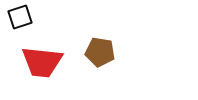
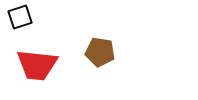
red trapezoid: moved 5 px left, 3 px down
